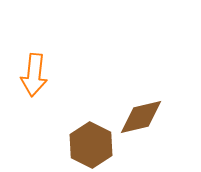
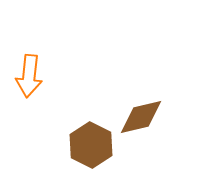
orange arrow: moved 5 px left, 1 px down
